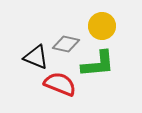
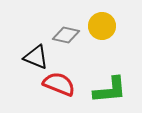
gray diamond: moved 9 px up
green L-shape: moved 12 px right, 26 px down
red semicircle: moved 1 px left
